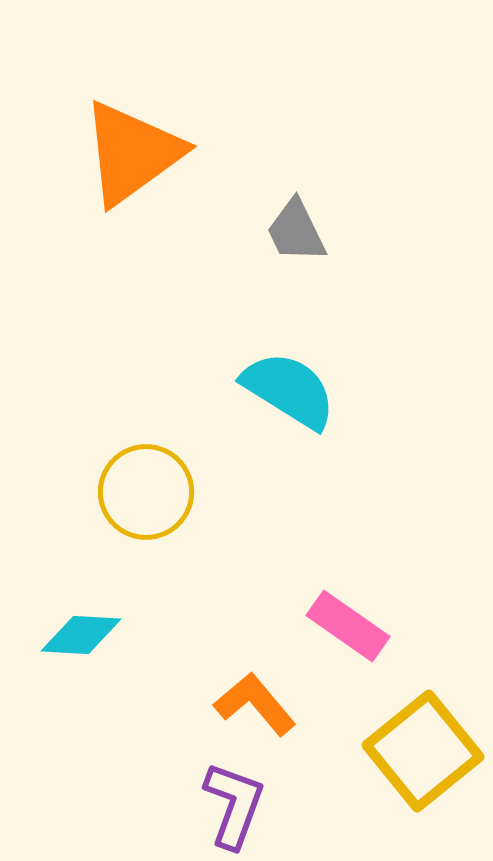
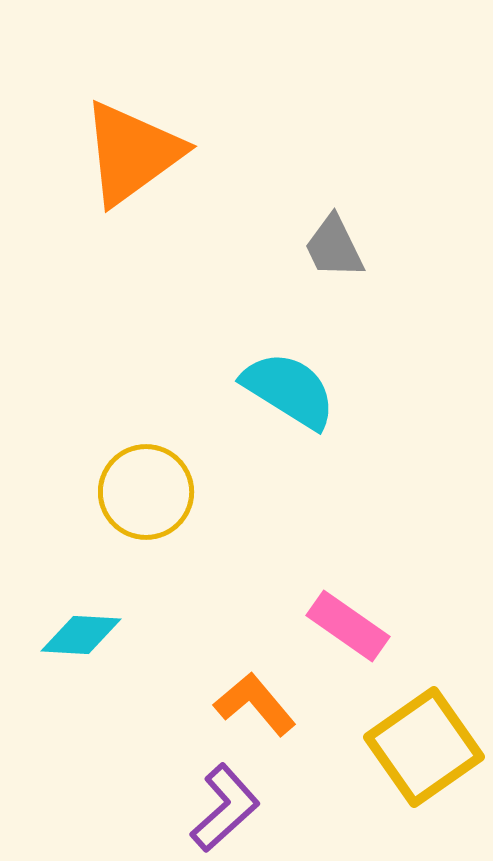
gray trapezoid: moved 38 px right, 16 px down
yellow square: moved 1 px right, 4 px up; rotated 4 degrees clockwise
purple L-shape: moved 9 px left, 3 px down; rotated 28 degrees clockwise
